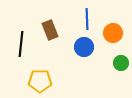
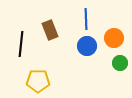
blue line: moved 1 px left
orange circle: moved 1 px right, 5 px down
blue circle: moved 3 px right, 1 px up
green circle: moved 1 px left
yellow pentagon: moved 2 px left
